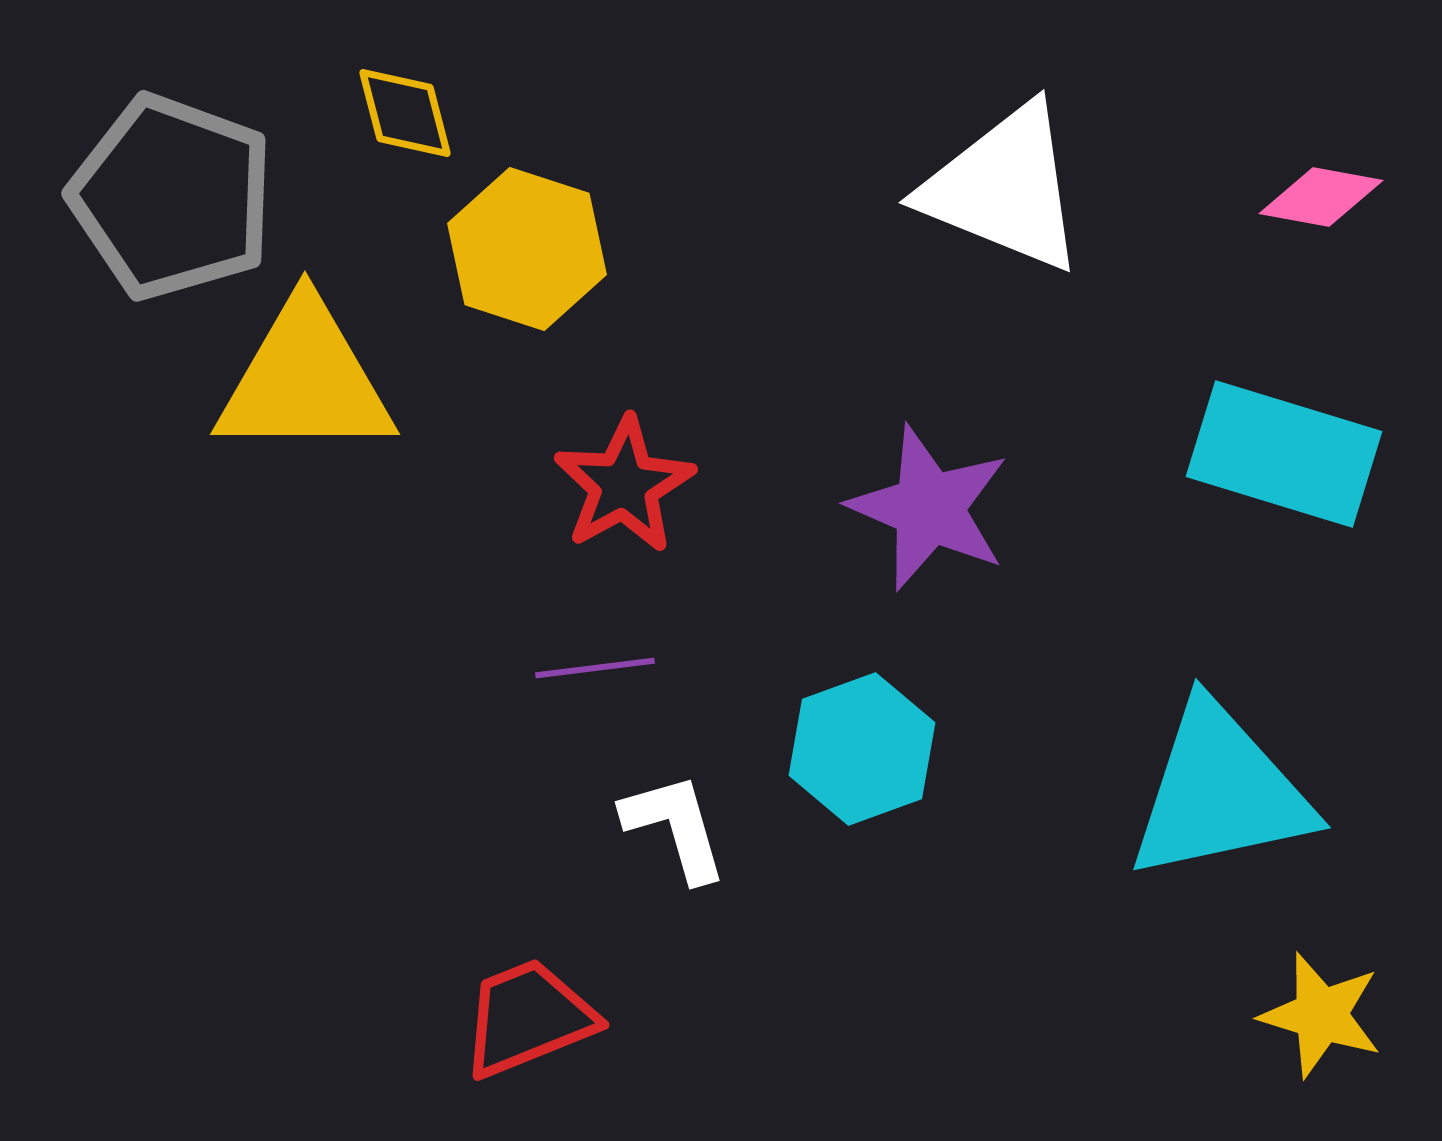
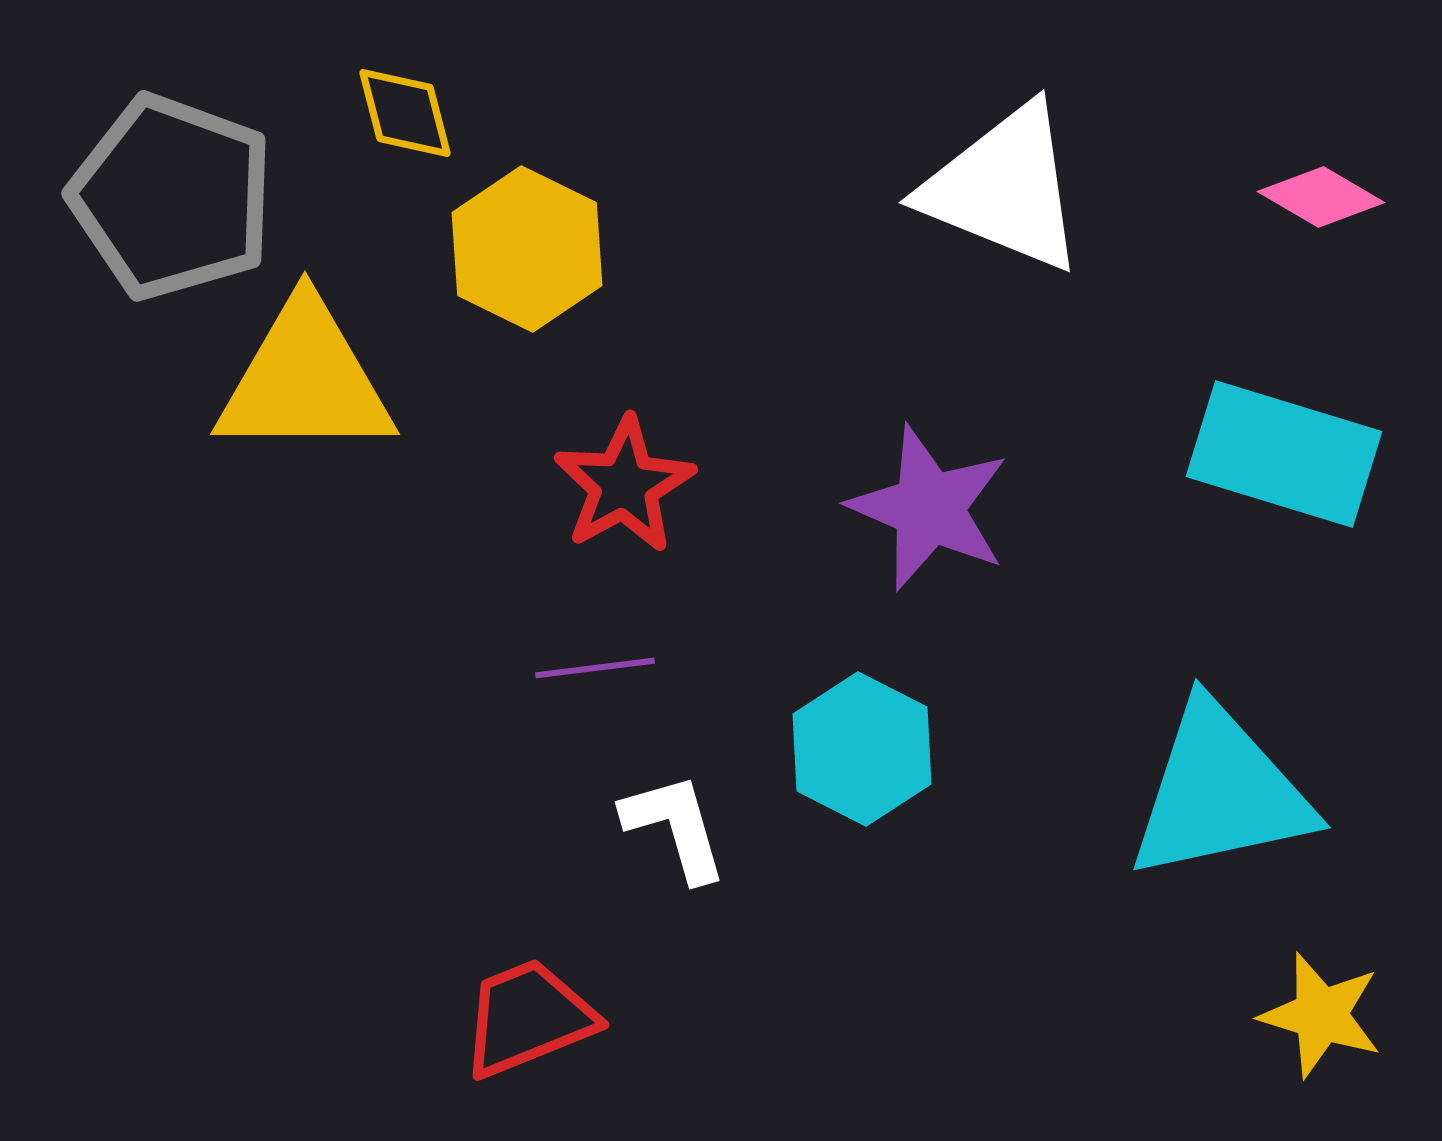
pink diamond: rotated 20 degrees clockwise
yellow hexagon: rotated 8 degrees clockwise
cyan hexagon: rotated 13 degrees counterclockwise
